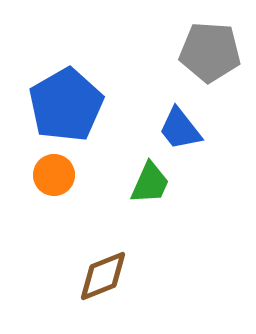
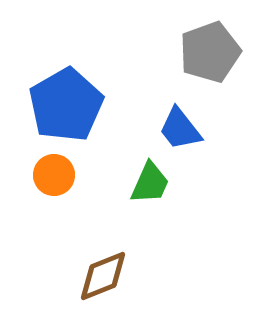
gray pentagon: rotated 24 degrees counterclockwise
